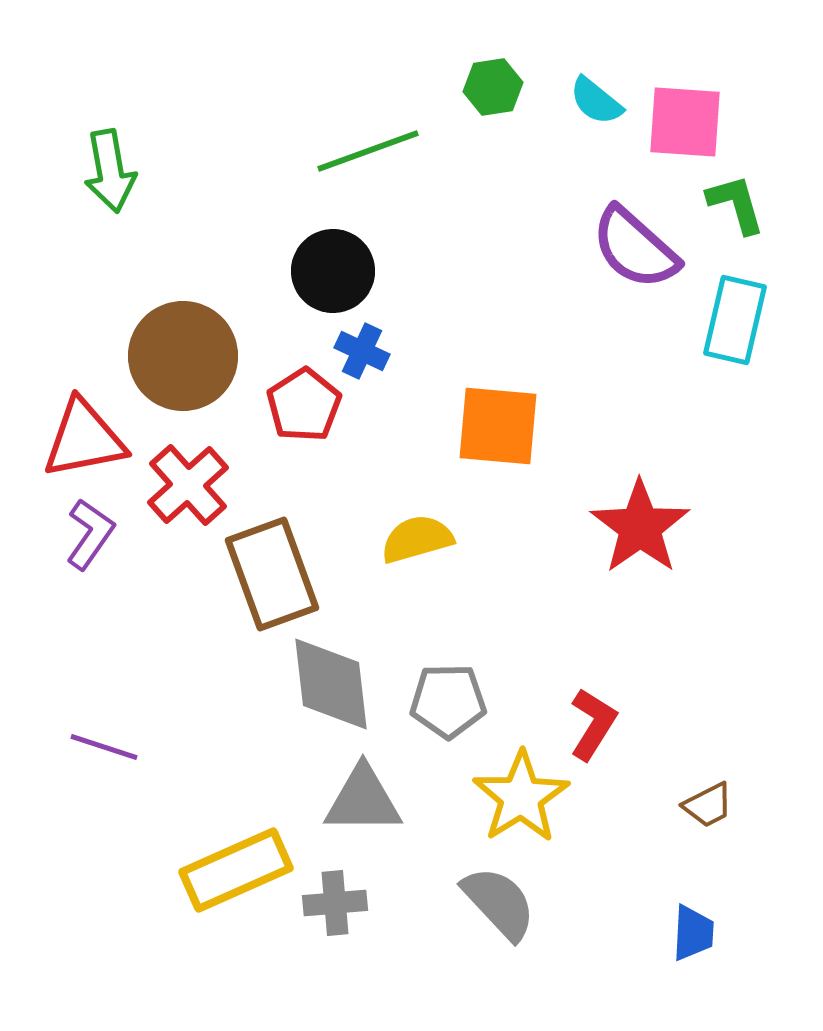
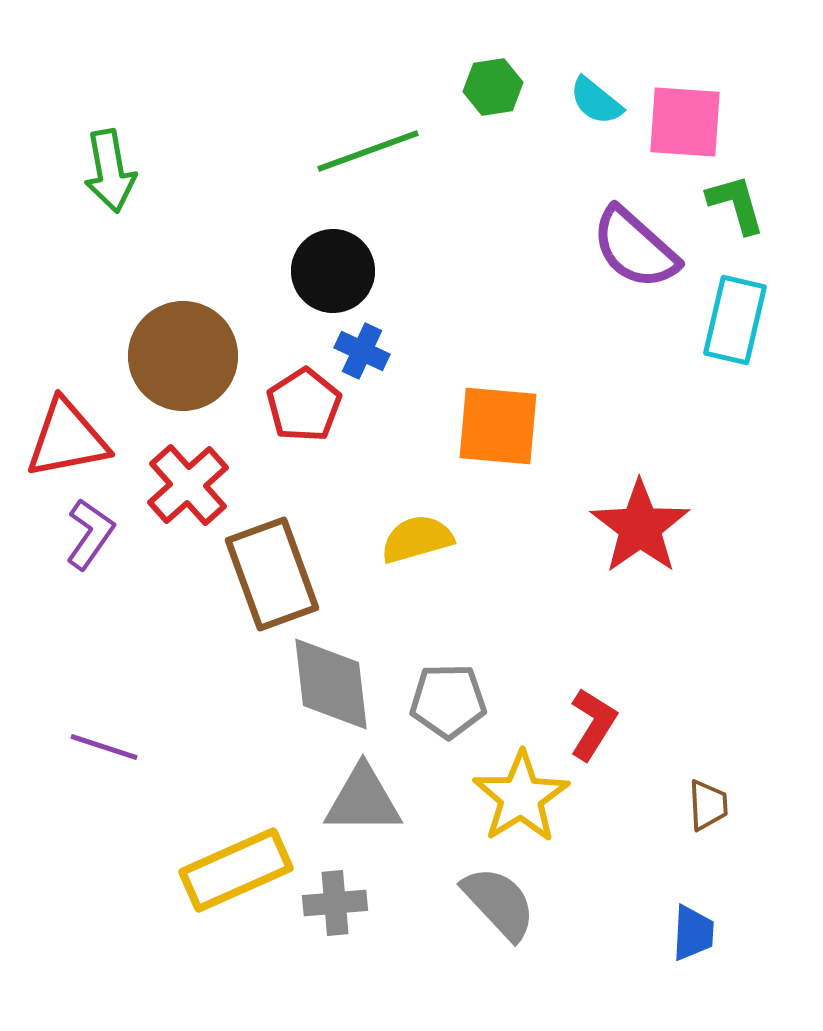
red triangle: moved 17 px left
brown trapezoid: rotated 66 degrees counterclockwise
